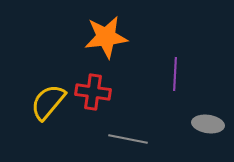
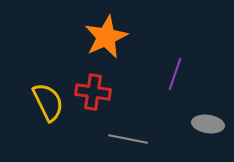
orange star: rotated 18 degrees counterclockwise
purple line: rotated 16 degrees clockwise
yellow semicircle: rotated 114 degrees clockwise
